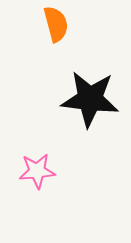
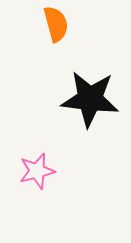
pink star: rotated 9 degrees counterclockwise
